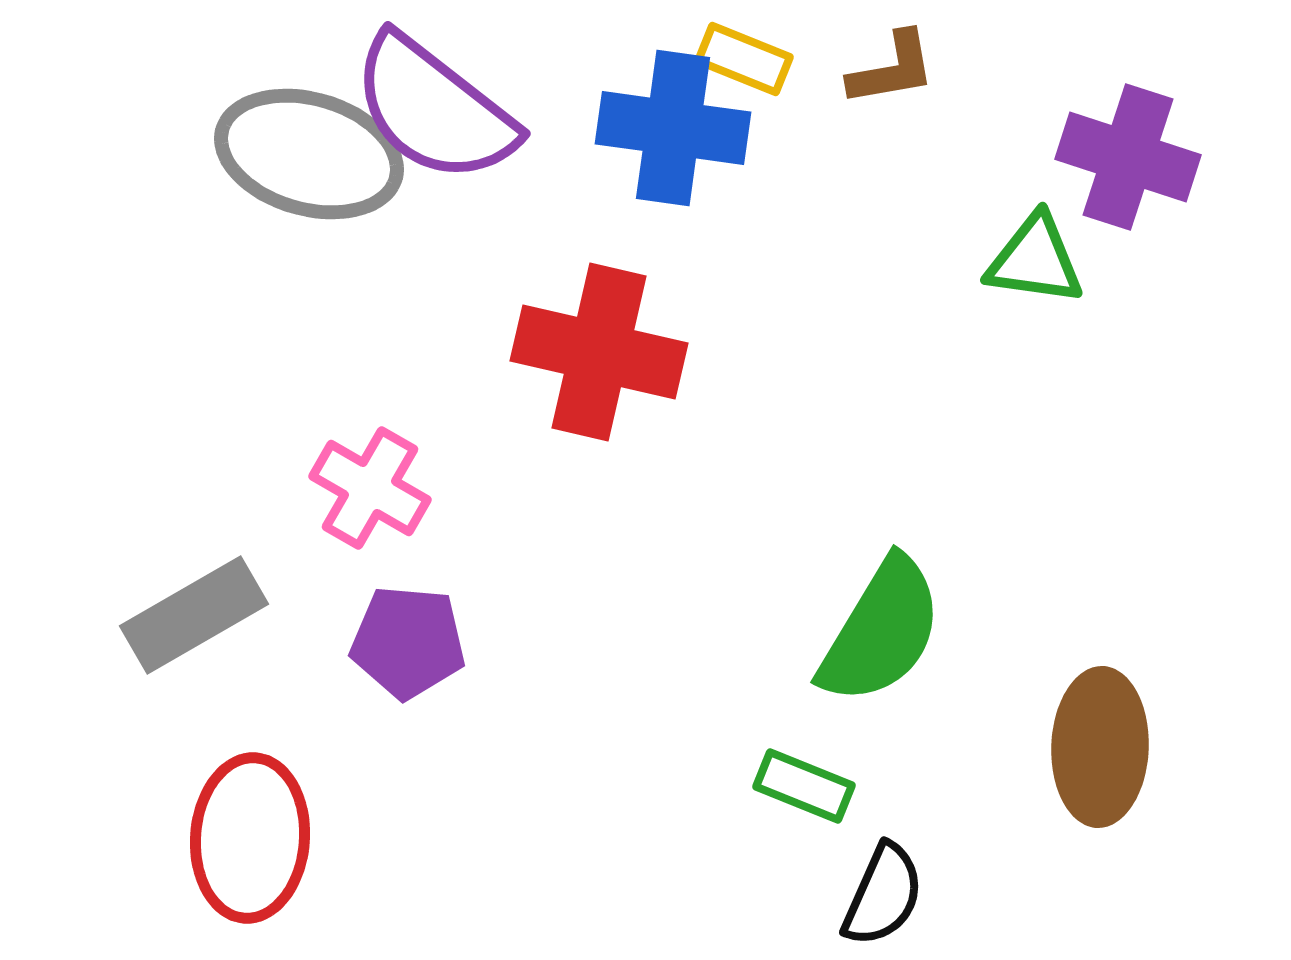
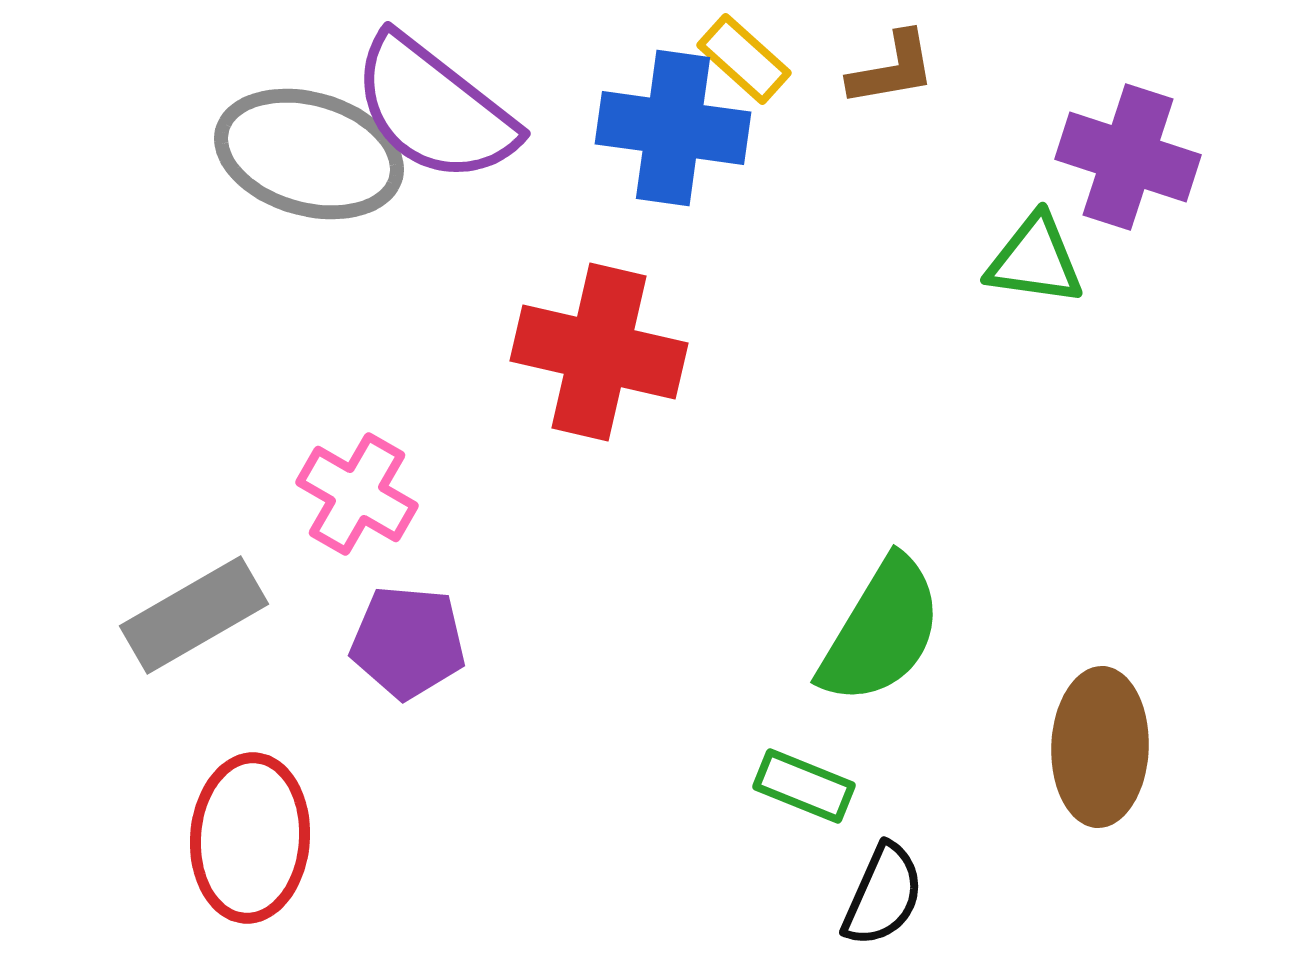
yellow rectangle: rotated 20 degrees clockwise
pink cross: moved 13 px left, 6 px down
